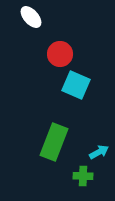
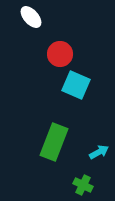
green cross: moved 9 px down; rotated 24 degrees clockwise
